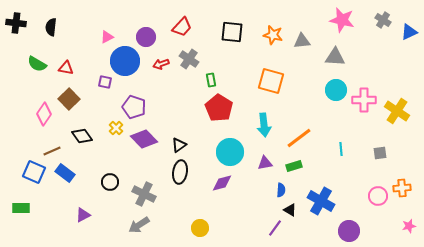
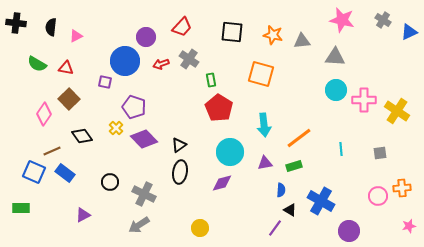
pink triangle at (107, 37): moved 31 px left, 1 px up
orange square at (271, 81): moved 10 px left, 7 px up
